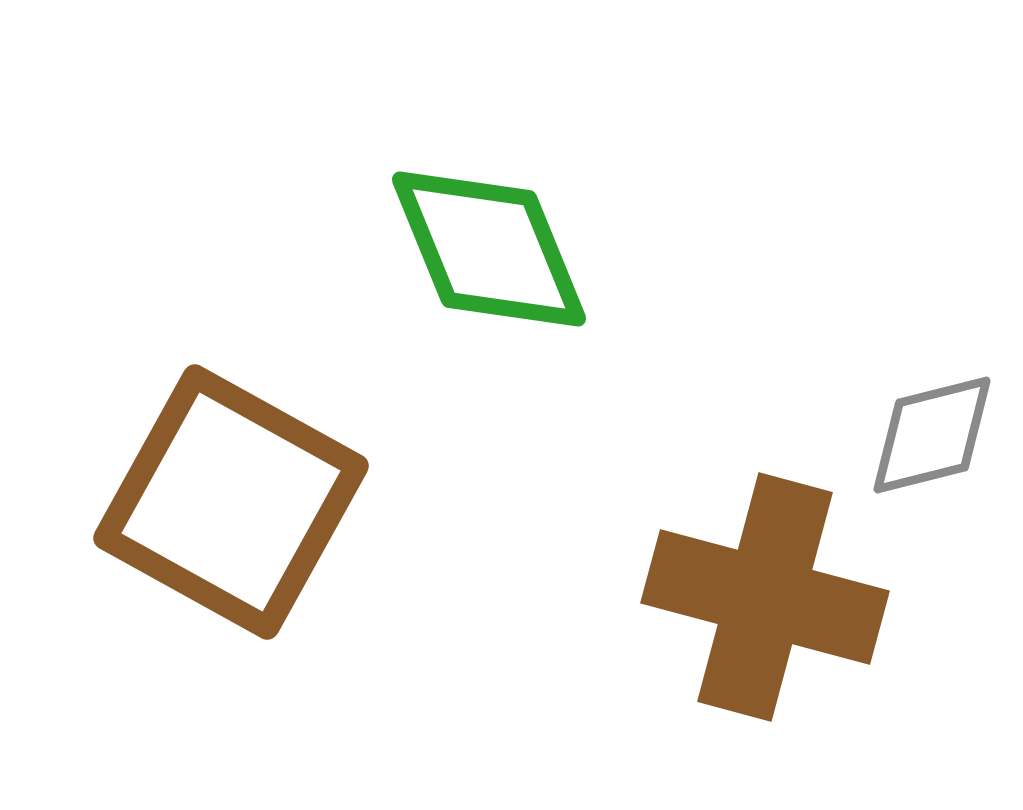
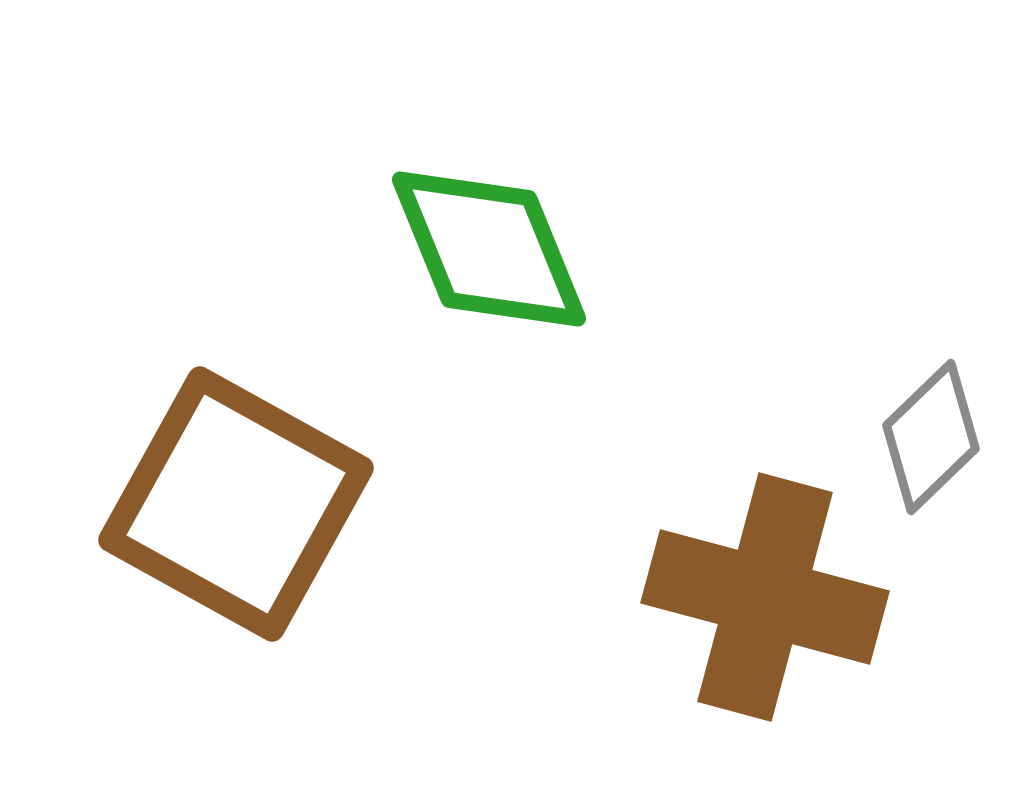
gray diamond: moved 1 px left, 2 px down; rotated 30 degrees counterclockwise
brown square: moved 5 px right, 2 px down
